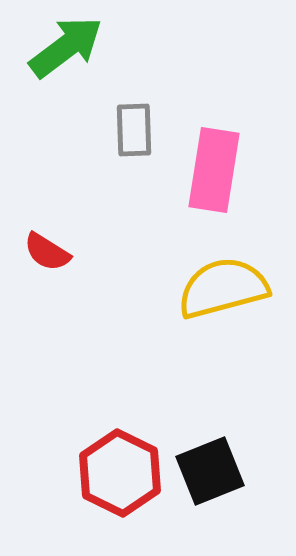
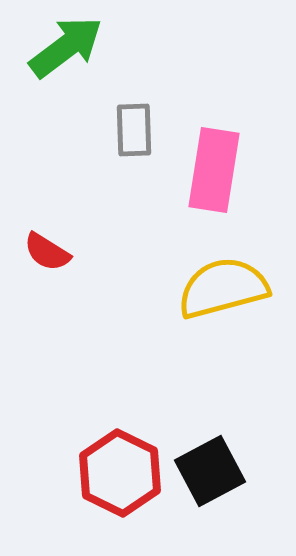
black square: rotated 6 degrees counterclockwise
